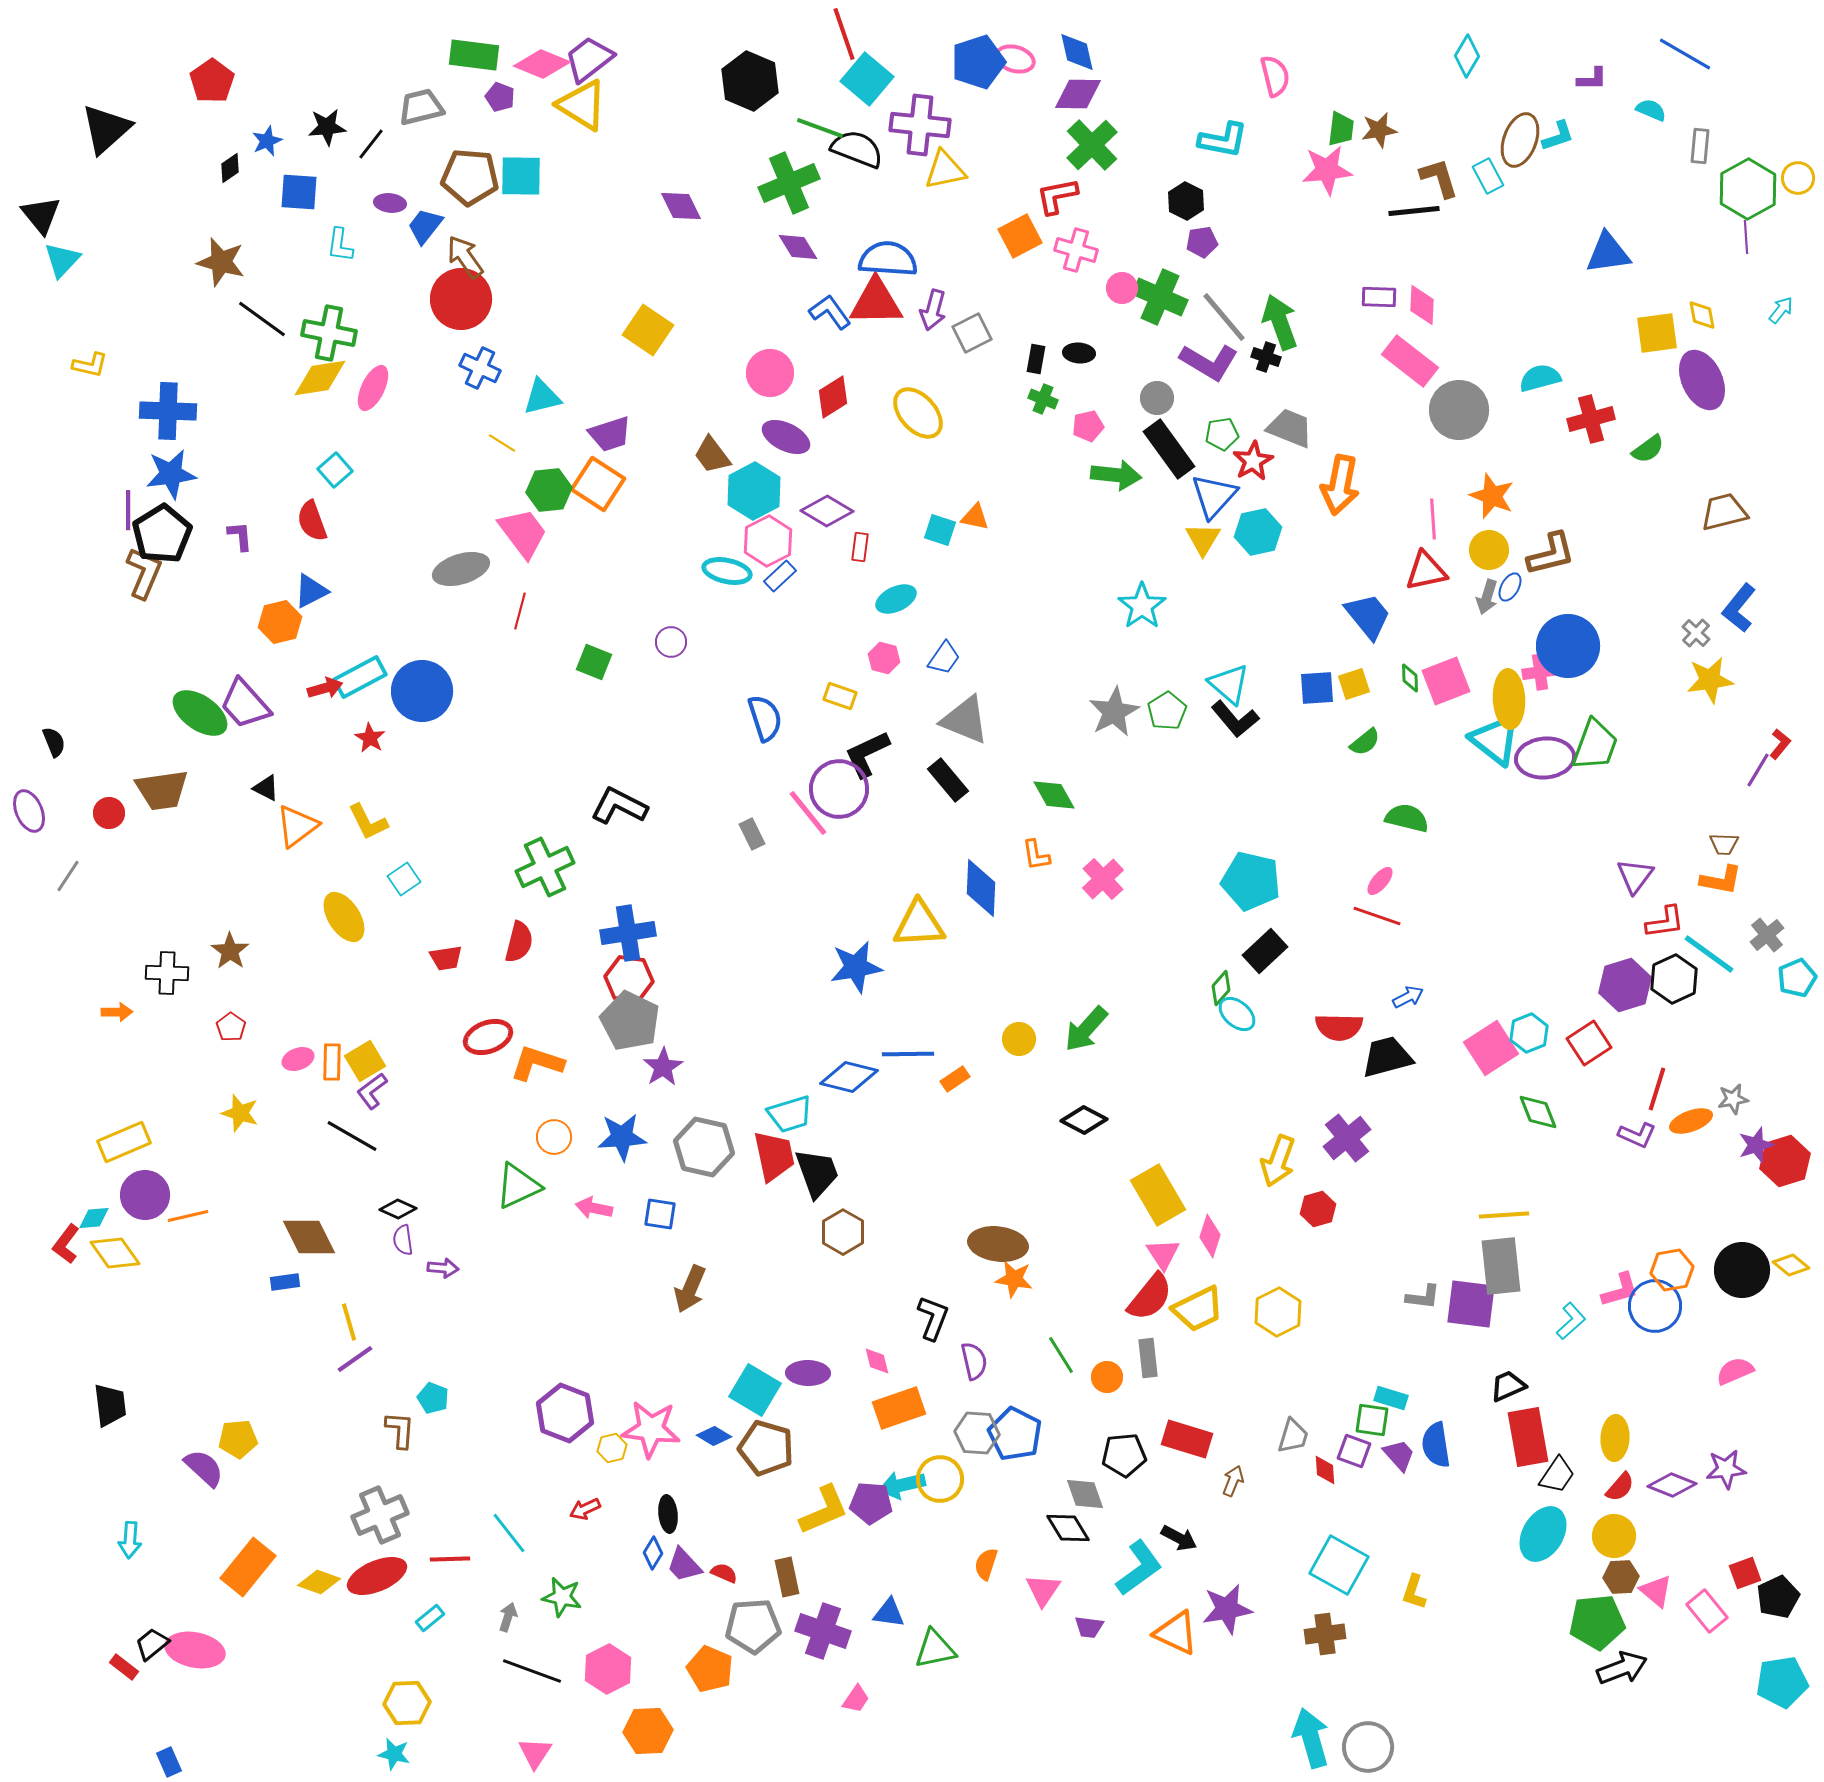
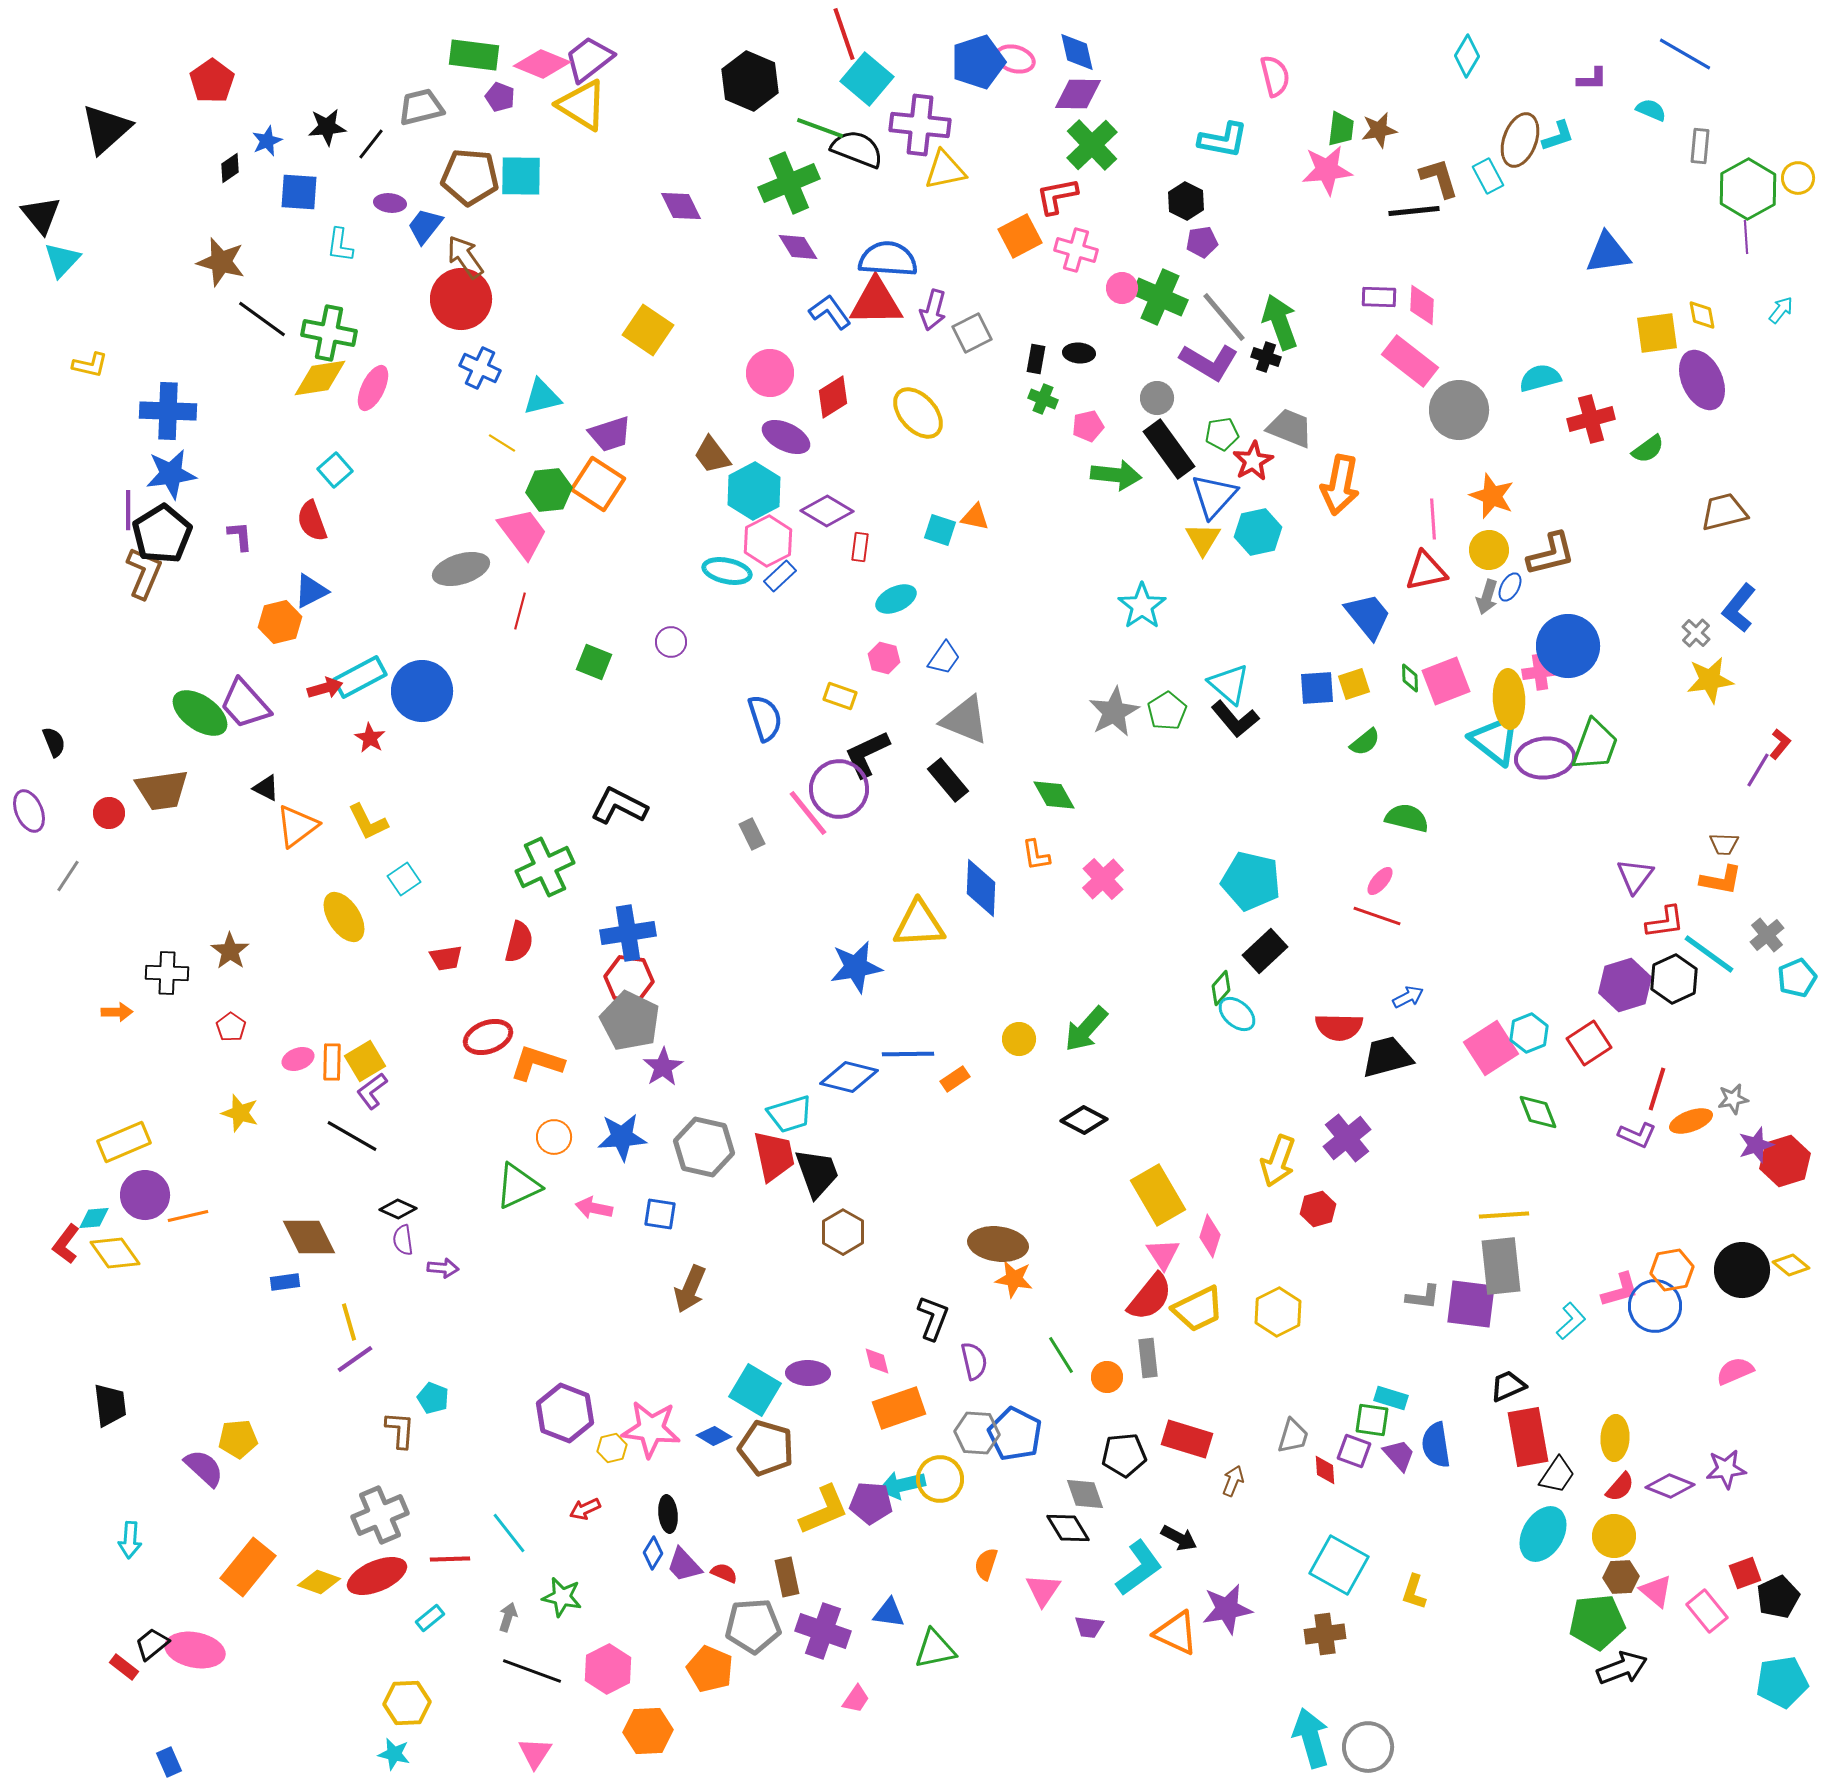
purple diamond at (1672, 1485): moved 2 px left, 1 px down
